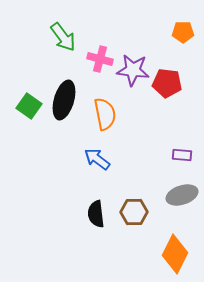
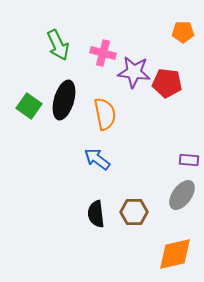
green arrow: moved 5 px left, 8 px down; rotated 12 degrees clockwise
pink cross: moved 3 px right, 6 px up
purple star: moved 1 px right, 2 px down
purple rectangle: moved 7 px right, 5 px down
gray ellipse: rotated 36 degrees counterclockwise
orange diamond: rotated 51 degrees clockwise
